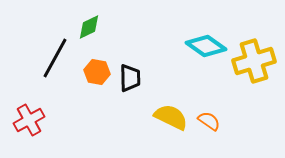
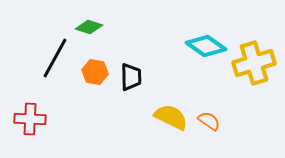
green diamond: rotated 44 degrees clockwise
yellow cross: moved 2 px down
orange hexagon: moved 2 px left
black trapezoid: moved 1 px right, 1 px up
red cross: moved 1 px right, 1 px up; rotated 32 degrees clockwise
